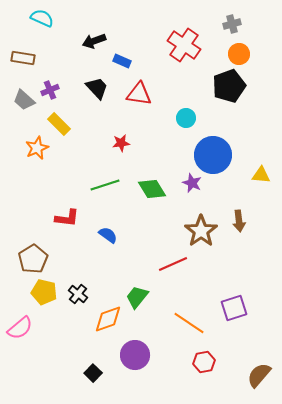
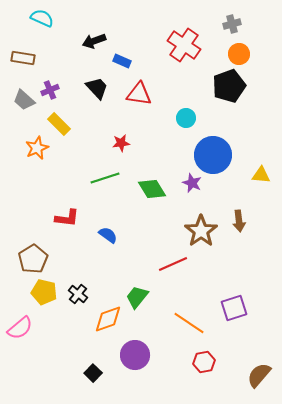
green line: moved 7 px up
